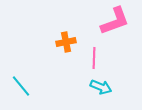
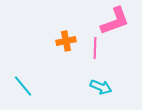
orange cross: moved 1 px up
pink line: moved 1 px right, 10 px up
cyan line: moved 2 px right
